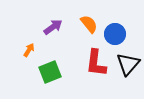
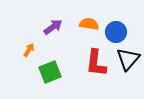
orange semicircle: rotated 42 degrees counterclockwise
blue circle: moved 1 px right, 2 px up
black triangle: moved 5 px up
